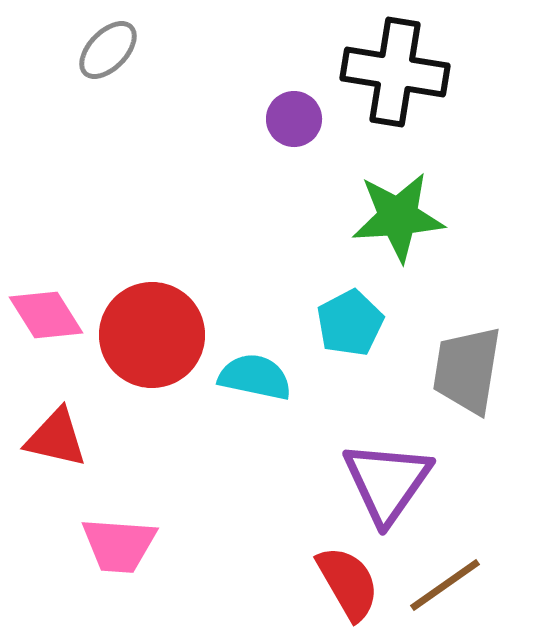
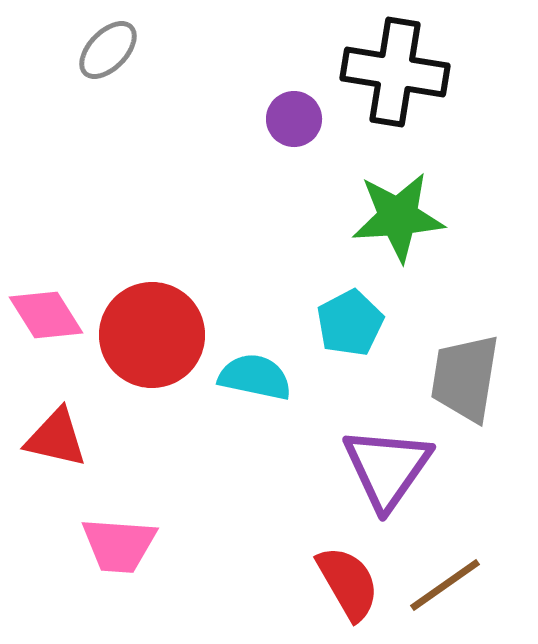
gray trapezoid: moved 2 px left, 8 px down
purple triangle: moved 14 px up
